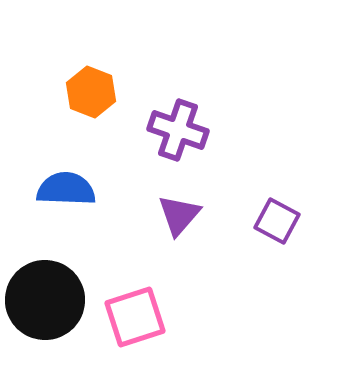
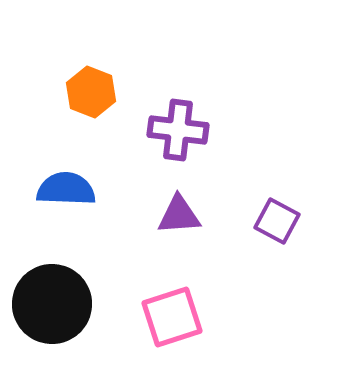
purple cross: rotated 12 degrees counterclockwise
purple triangle: rotated 45 degrees clockwise
black circle: moved 7 px right, 4 px down
pink square: moved 37 px right
